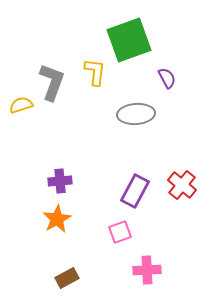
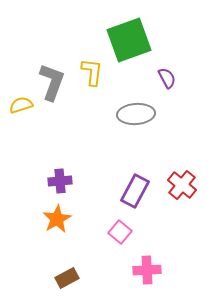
yellow L-shape: moved 3 px left
pink square: rotated 30 degrees counterclockwise
